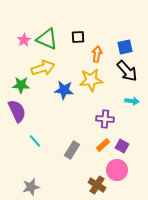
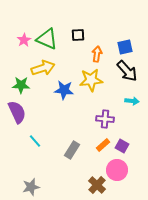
black square: moved 2 px up
purple semicircle: moved 1 px down
brown cross: rotated 12 degrees clockwise
